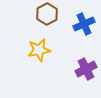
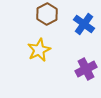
blue cross: rotated 30 degrees counterclockwise
yellow star: rotated 15 degrees counterclockwise
